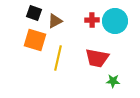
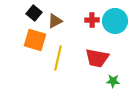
black square: rotated 21 degrees clockwise
